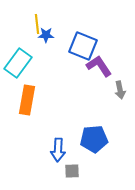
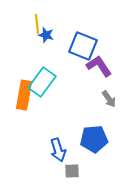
blue star: rotated 14 degrees clockwise
cyan rectangle: moved 24 px right, 19 px down
gray arrow: moved 11 px left, 9 px down; rotated 24 degrees counterclockwise
orange rectangle: moved 3 px left, 5 px up
blue arrow: rotated 20 degrees counterclockwise
